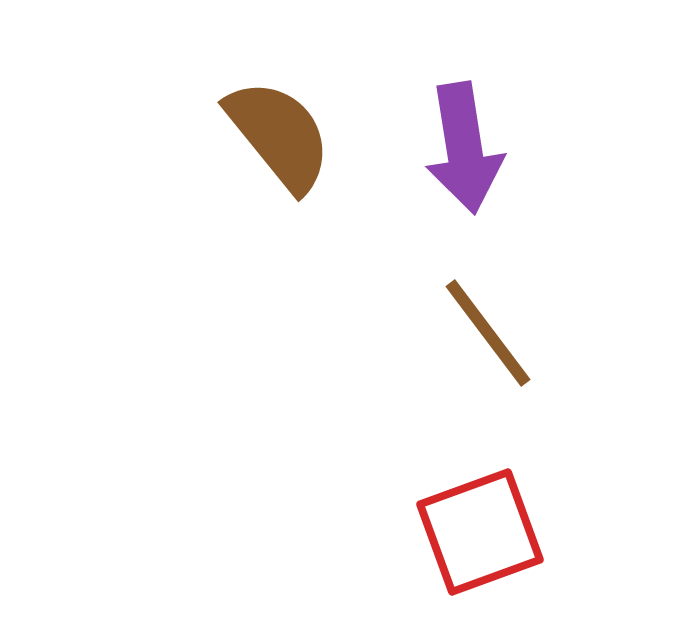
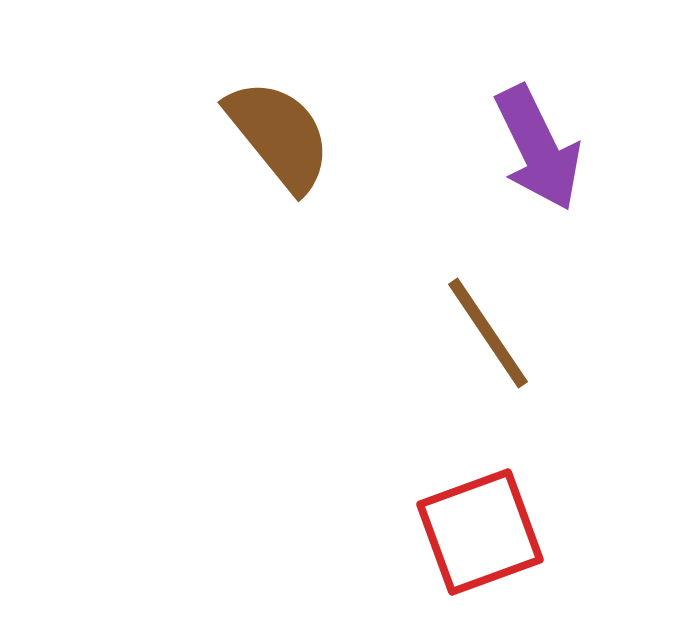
purple arrow: moved 74 px right; rotated 17 degrees counterclockwise
brown line: rotated 3 degrees clockwise
